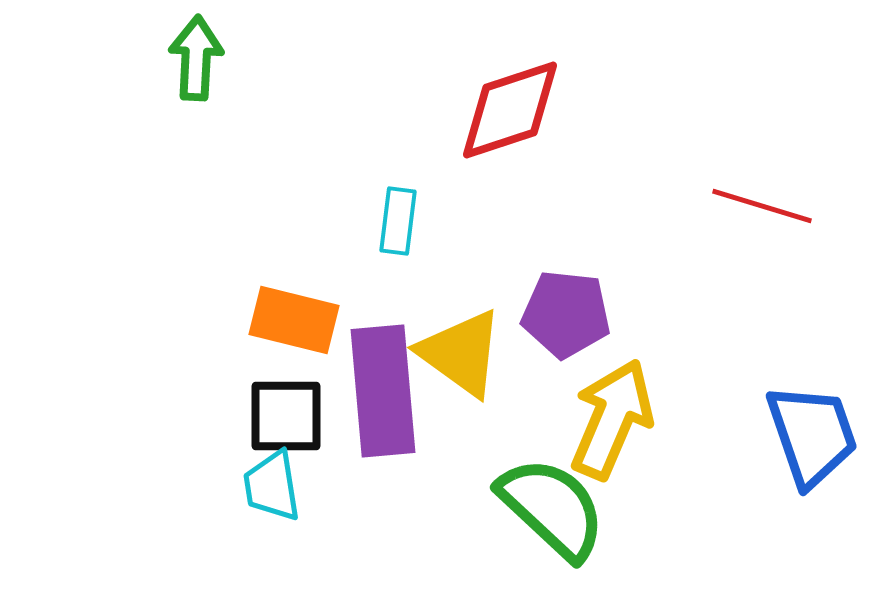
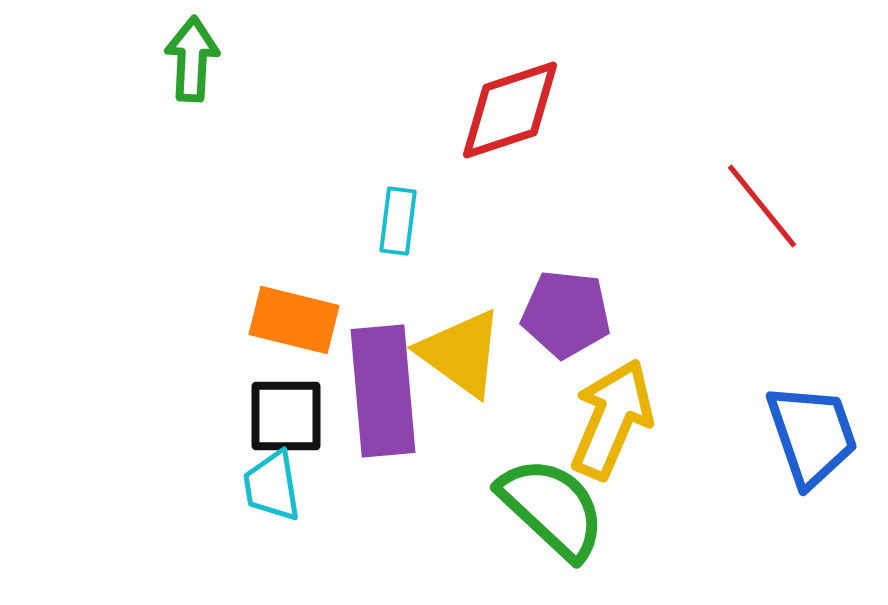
green arrow: moved 4 px left, 1 px down
red line: rotated 34 degrees clockwise
